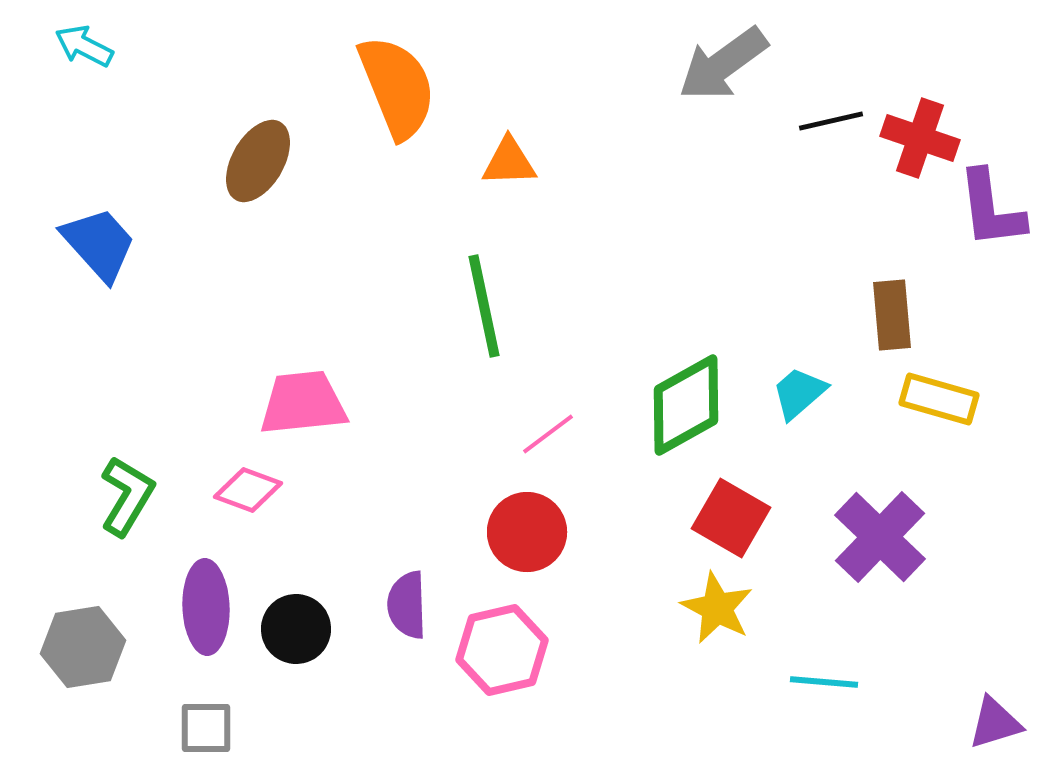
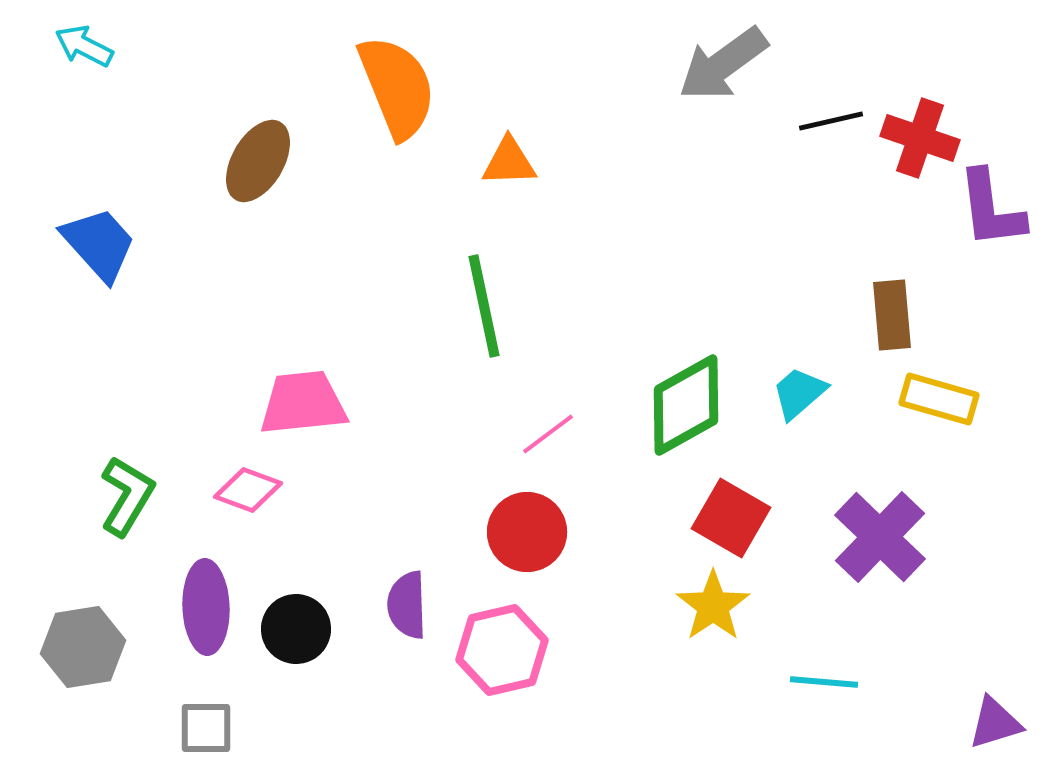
yellow star: moved 4 px left, 2 px up; rotated 10 degrees clockwise
